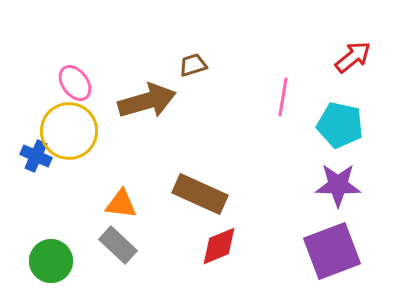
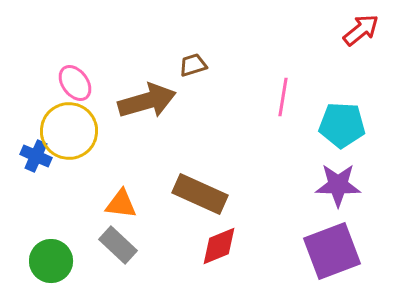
red arrow: moved 8 px right, 27 px up
cyan pentagon: moved 2 px right; rotated 9 degrees counterclockwise
